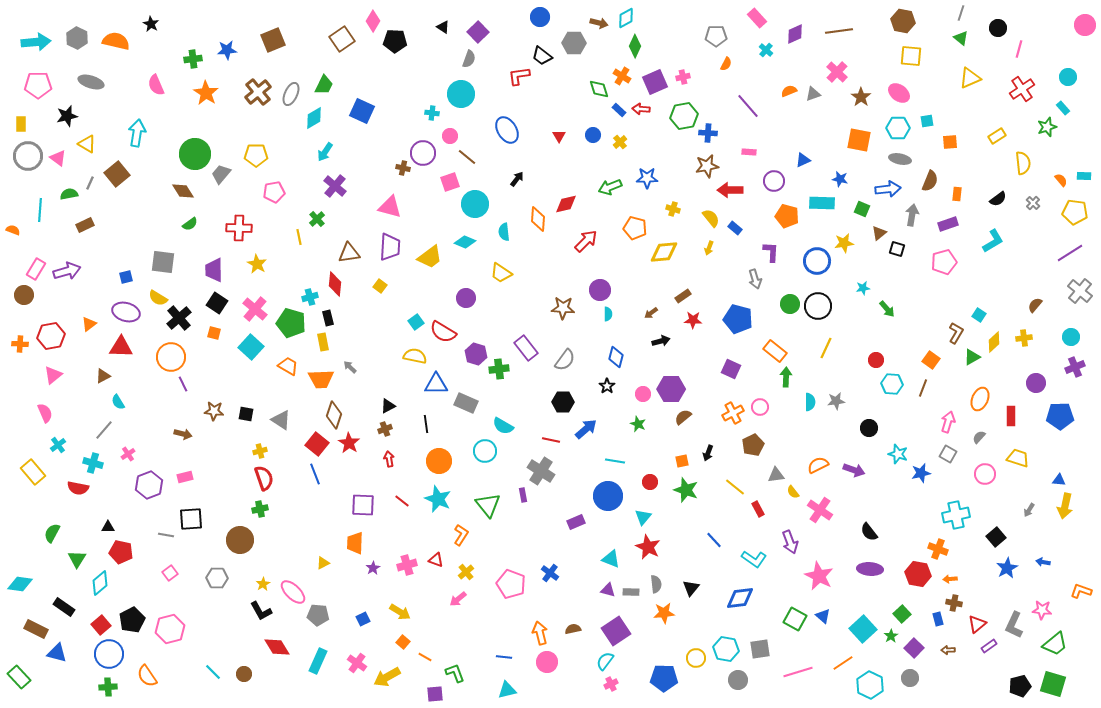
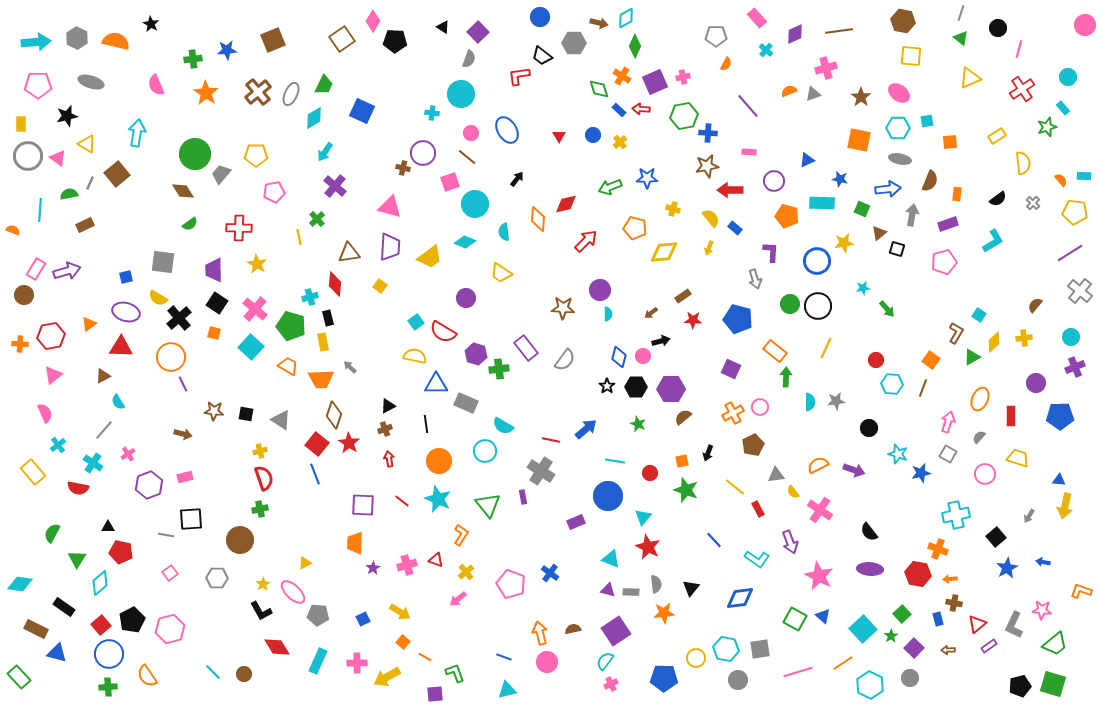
pink cross at (837, 72): moved 11 px left, 4 px up; rotated 30 degrees clockwise
pink circle at (450, 136): moved 21 px right, 3 px up
blue triangle at (803, 160): moved 4 px right
green pentagon at (291, 323): moved 3 px down
blue diamond at (616, 357): moved 3 px right
pink circle at (643, 394): moved 38 px up
black hexagon at (563, 402): moved 73 px right, 15 px up
cyan cross at (93, 463): rotated 18 degrees clockwise
red circle at (650, 482): moved 9 px up
purple rectangle at (523, 495): moved 2 px down
gray arrow at (1029, 510): moved 6 px down
cyan L-shape at (754, 559): moved 3 px right
yellow triangle at (323, 563): moved 18 px left
blue line at (504, 657): rotated 14 degrees clockwise
pink cross at (357, 663): rotated 36 degrees counterclockwise
